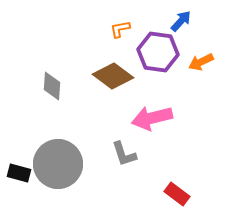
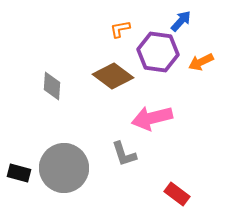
gray circle: moved 6 px right, 4 px down
